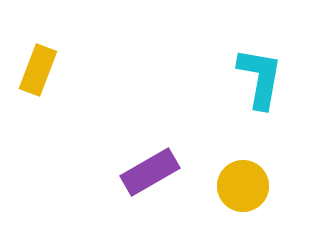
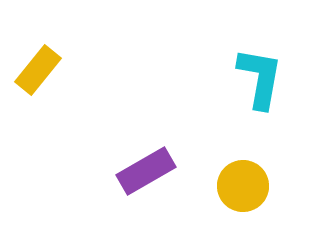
yellow rectangle: rotated 18 degrees clockwise
purple rectangle: moved 4 px left, 1 px up
